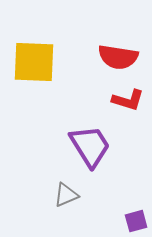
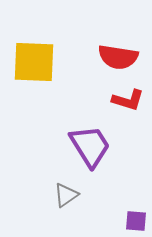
gray triangle: rotated 12 degrees counterclockwise
purple square: rotated 20 degrees clockwise
